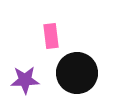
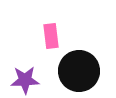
black circle: moved 2 px right, 2 px up
